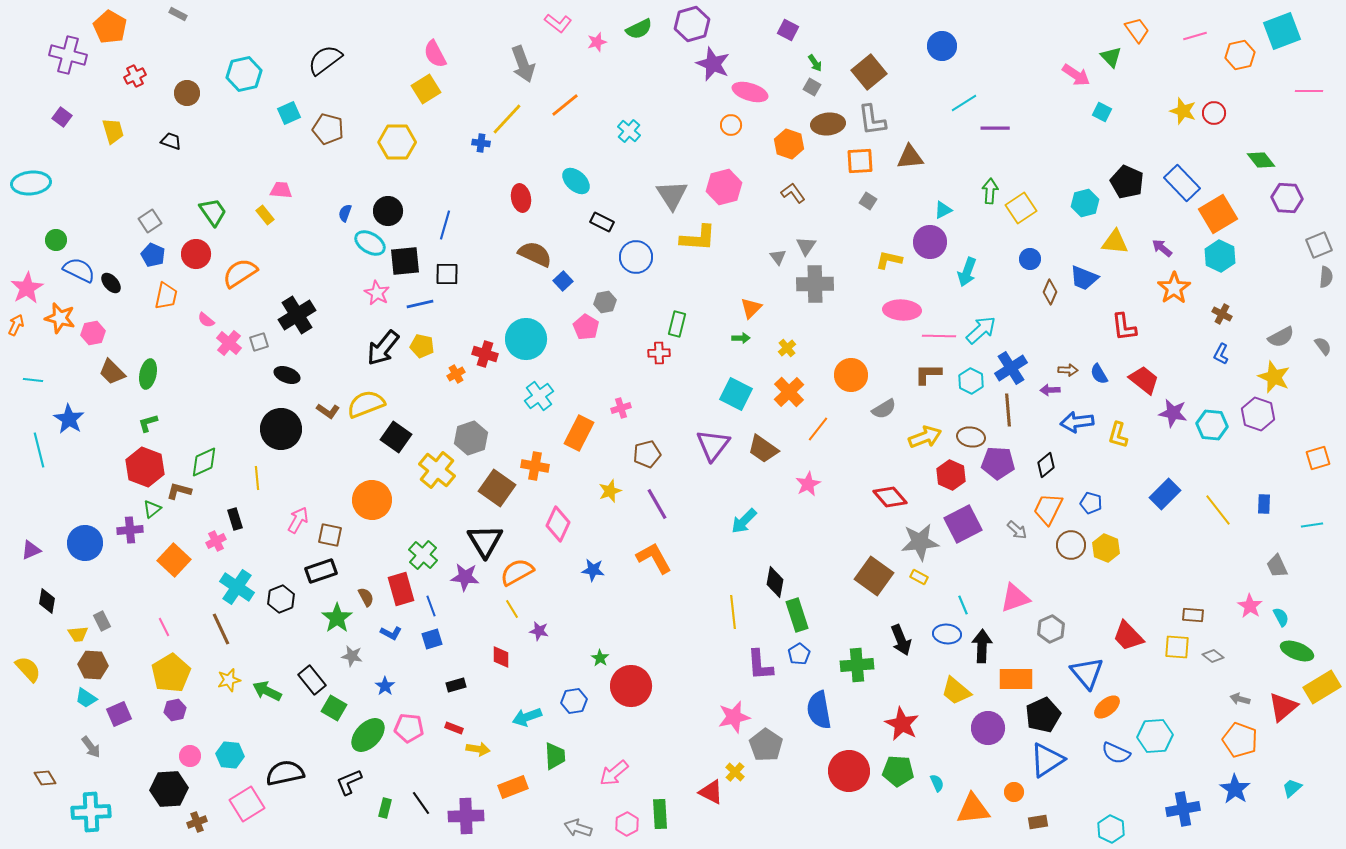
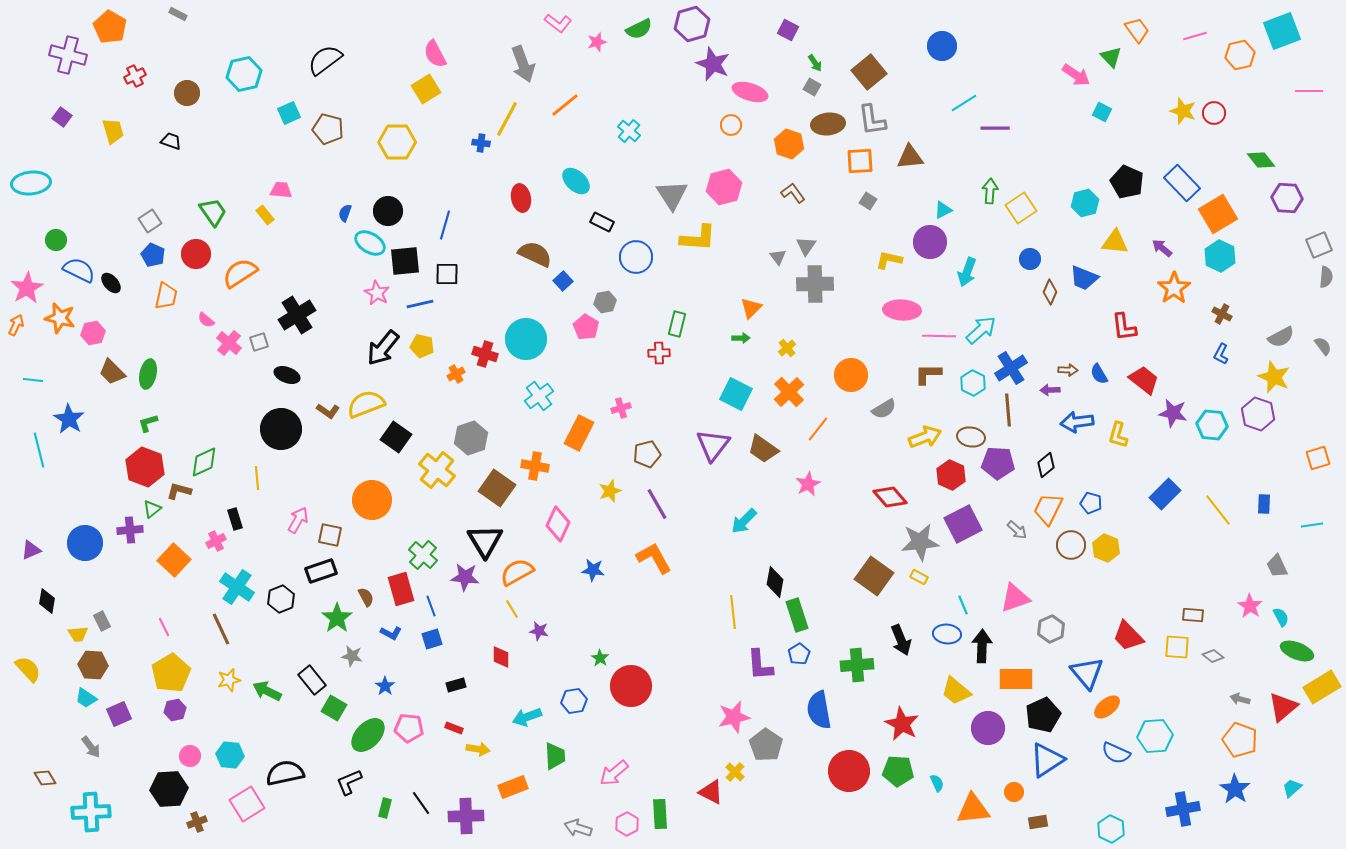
yellow line at (507, 119): rotated 15 degrees counterclockwise
cyan hexagon at (971, 381): moved 2 px right, 2 px down
